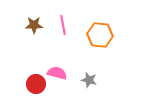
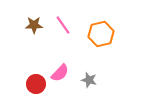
pink line: rotated 24 degrees counterclockwise
orange hexagon: moved 1 px right, 1 px up; rotated 20 degrees counterclockwise
pink semicircle: moved 3 px right; rotated 120 degrees clockwise
